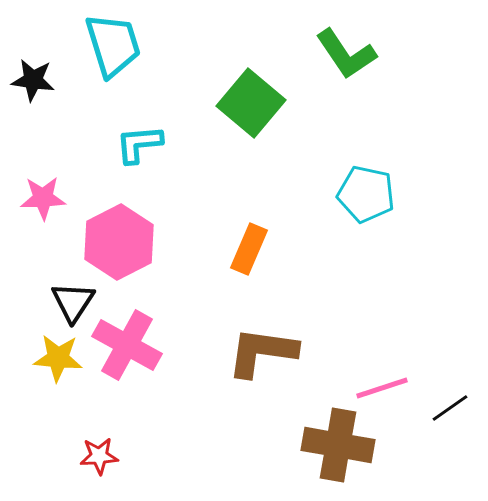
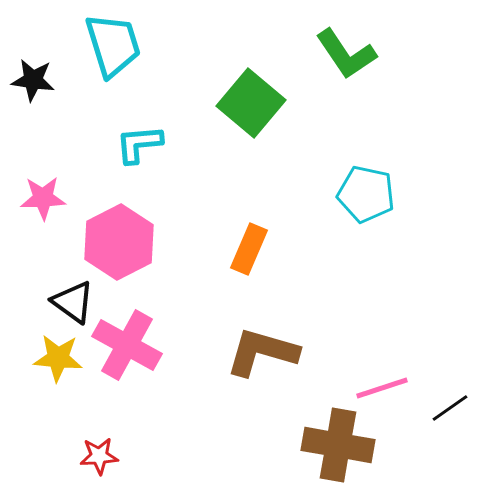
black triangle: rotated 27 degrees counterclockwise
brown L-shape: rotated 8 degrees clockwise
